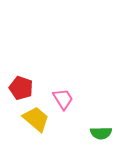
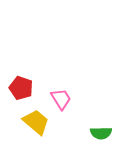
pink trapezoid: moved 2 px left
yellow trapezoid: moved 3 px down
